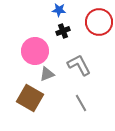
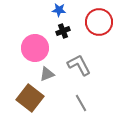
pink circle: moved 3 px up
brown square: rotated 8 degrees clockwise
